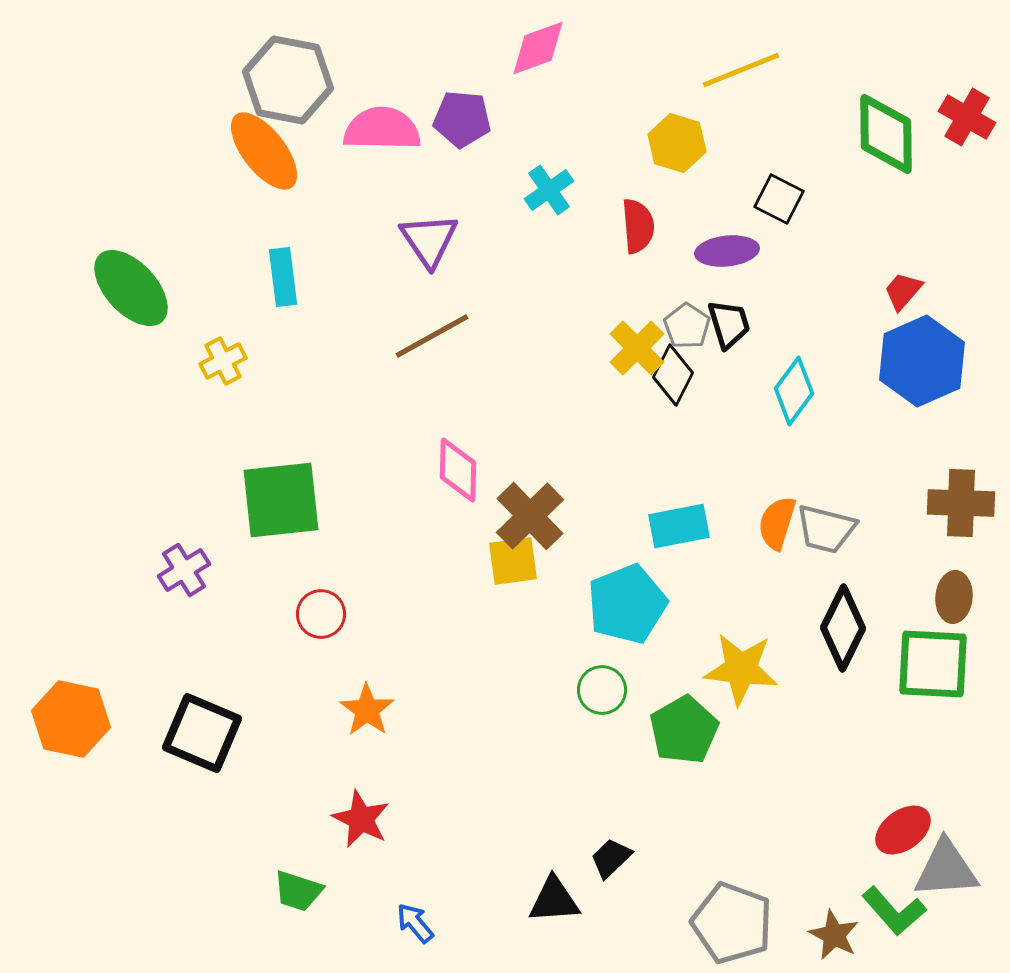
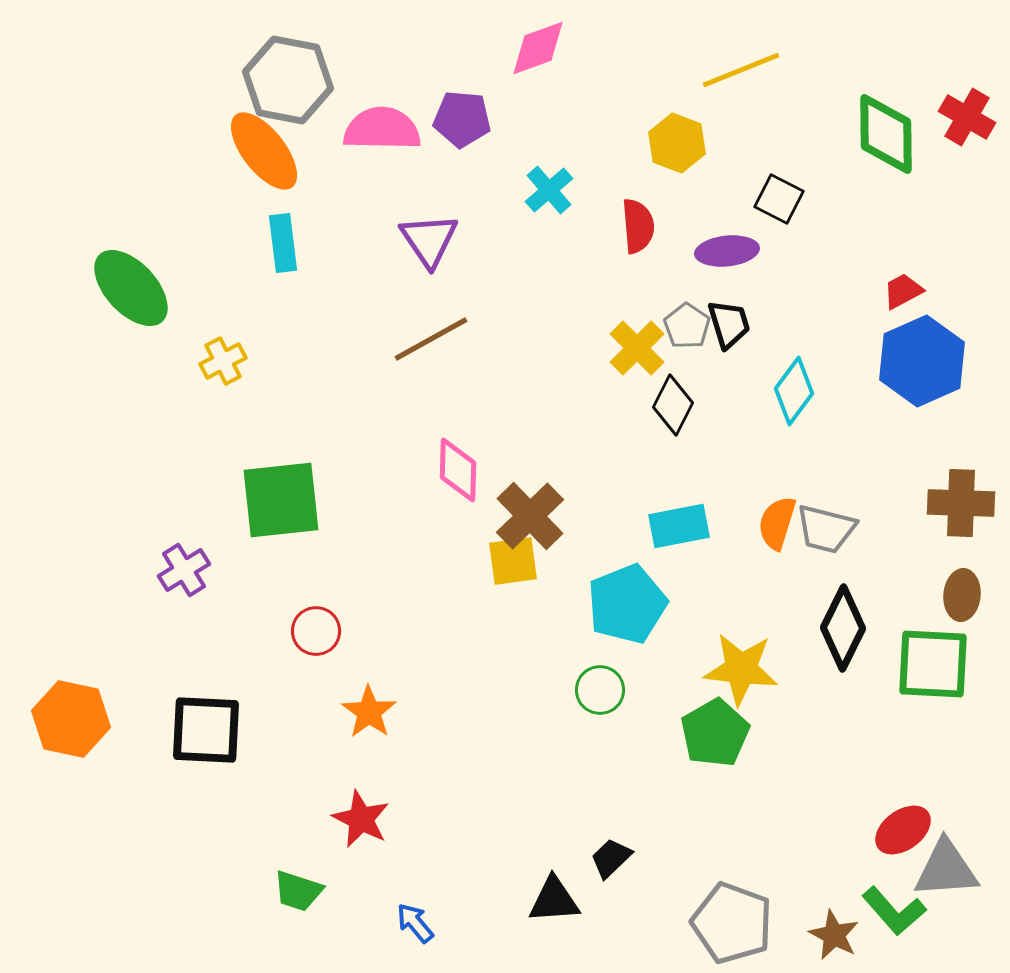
yellow hexagon at (677, 143): rotated 4 degrees clockwise
cyan cross at (549, 190): rotated 6 degrees counterclockwise
cyan rectangle at (283, 277): moved 34 px up
red trapezoid at (903, 291): rotated 21 degrees clockwise
brown line at (432, 336): moved 1 px left, 3 px down
black diamond at (673, 375): moved 30 px down
brown ellipse at (954, 597): moved 8 px right, 2 px up
red circle at (321, 614): moved 5 px left, 17 px down
green circle at (602, 690): moved 2 px left
orange star at (367, 710): moved 2 px right, 2 px down
green pentagon at (684, 730): moved 31 px right, 3 px down
black square at (202, 733): moved 4 px right, 3 px up; rotated 20 degrees counterclockwise
